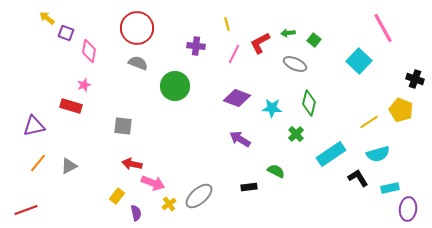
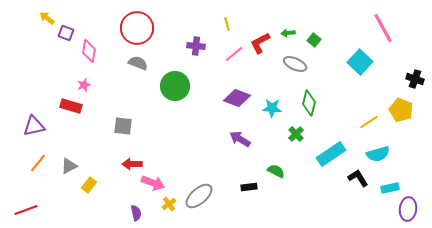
pink line at (234, 54): rotated 24 degrees clockwise
cyan square at (359, 61): moved 1 px right, 1 px down
red arrow at (132, 164): rotated 12 degrees counterclockwise
yellow rectangle at (117, 196): moved 28 px left, 11 px up
